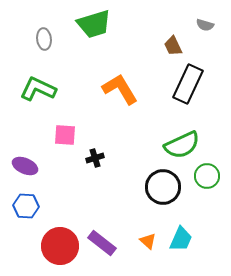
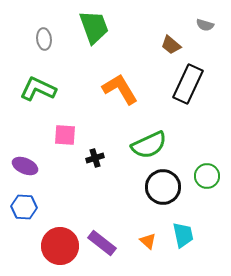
green trapezoid: moved 3 px down; rotated 93 degrees counterclockwise
brown trapezoid: moved 2 px left, 1 px up; rotated 25 degrees counterclockwise
green semicircle: moved 33 px left
blue hexagon: moved 2 px left, 1 px down
cyan trapezoid: moved 2 px right, 4 px up; rotated 36 degrees counterclockwise
